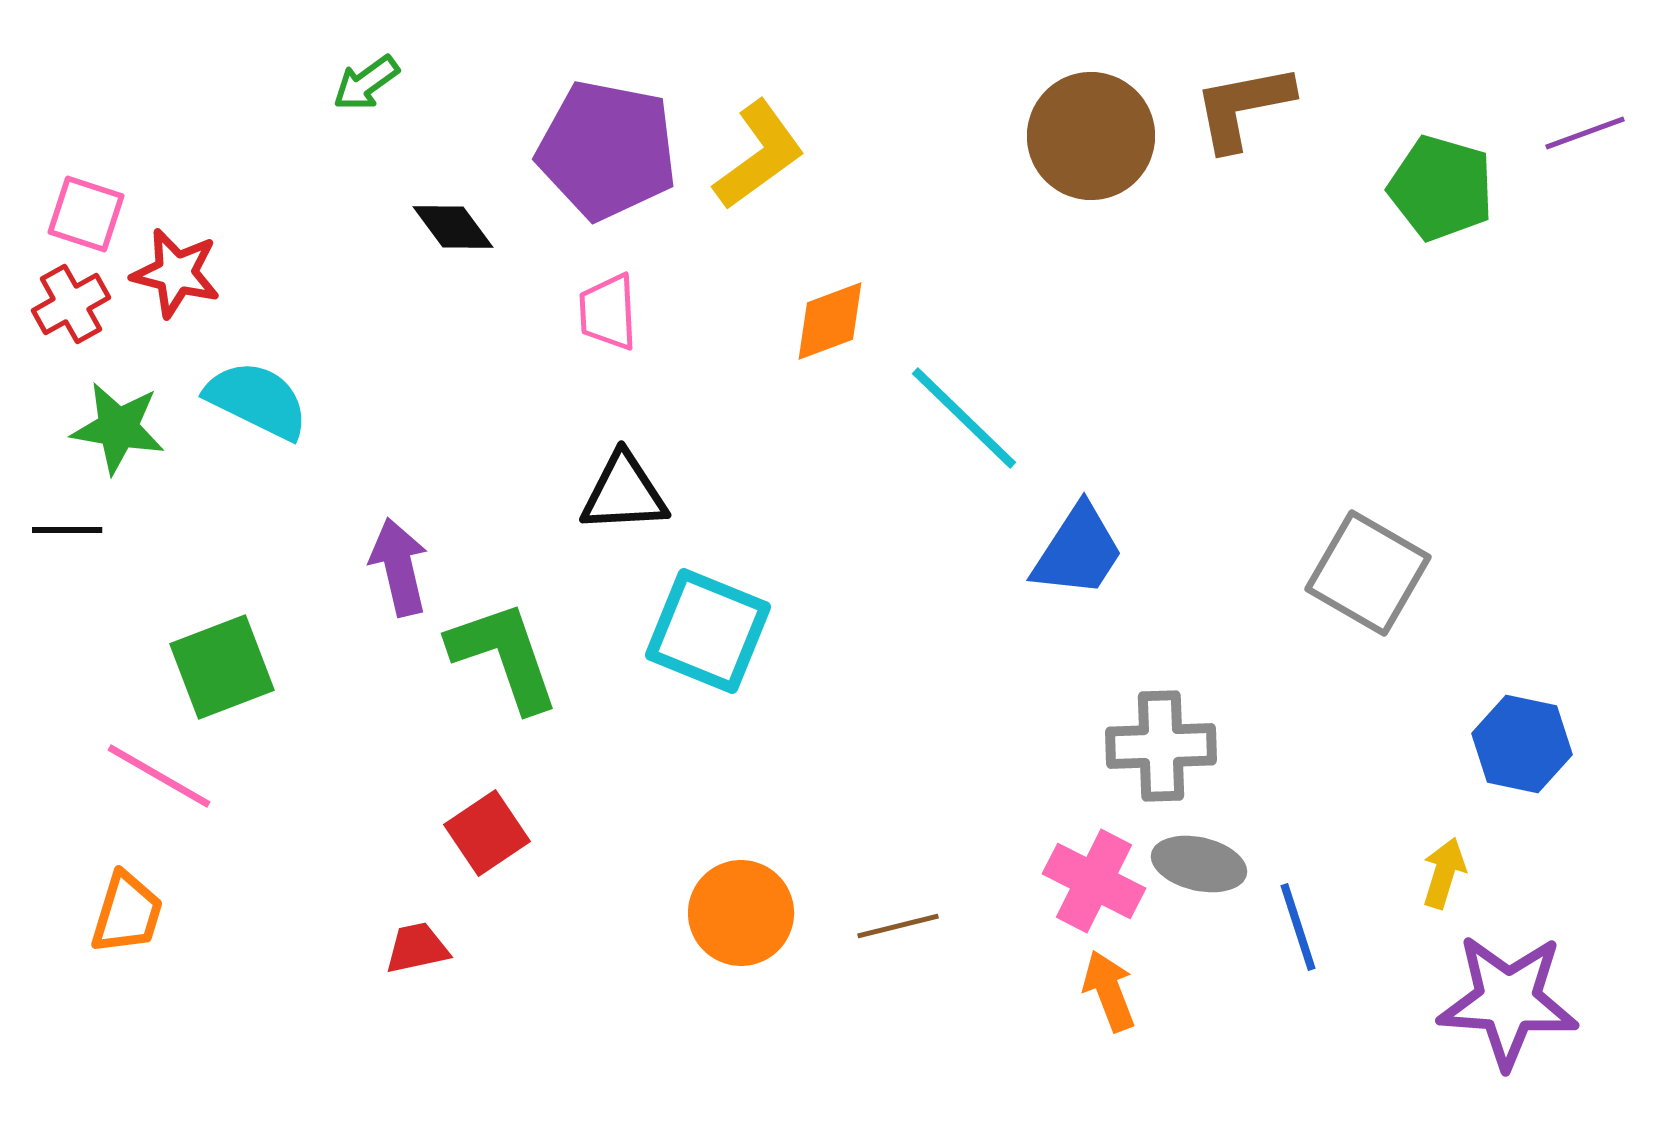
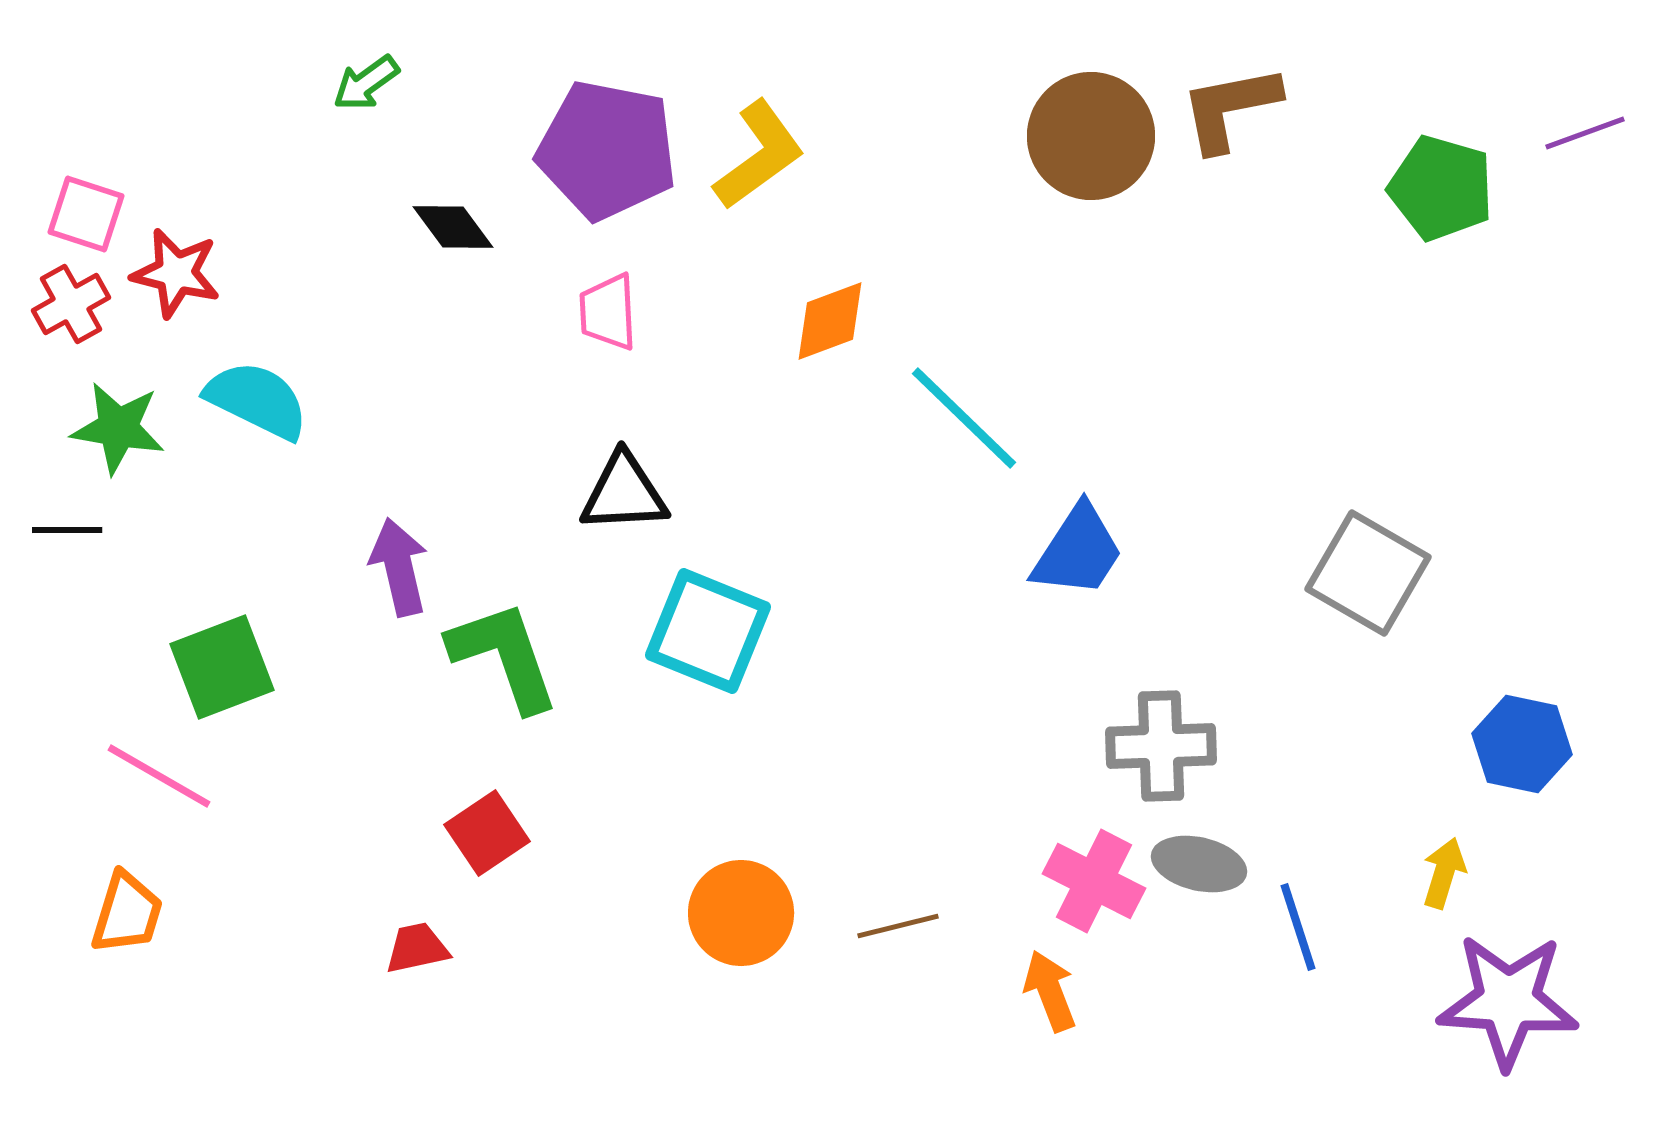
brown L-shape: moved 13 px left, 1 px down
orange arrow: moved 59 px left
